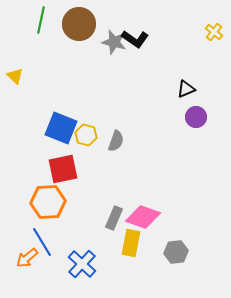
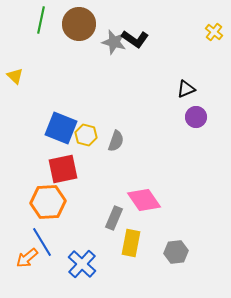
pink diamond: moved 1 px right, 17 px up; rotated 36 degrees clockwise
